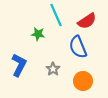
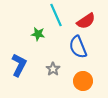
red semicircle: moved 1 px left
